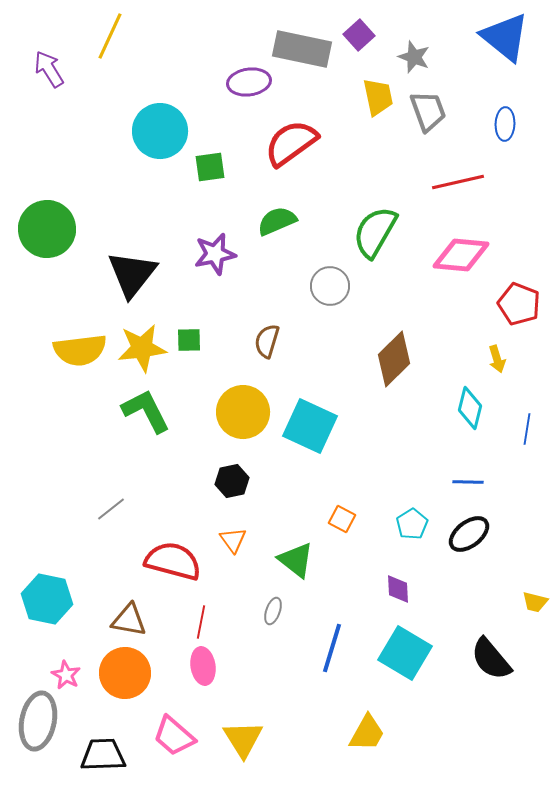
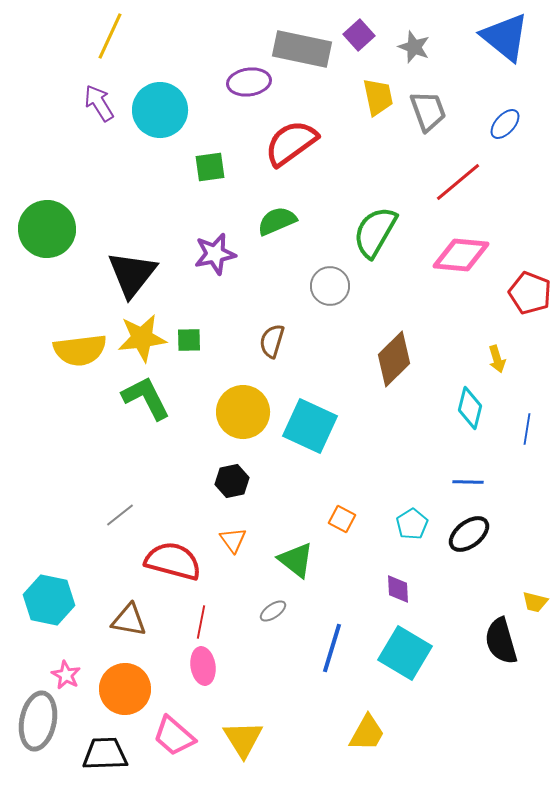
gray star at (414, 57): moved 10 px up
purple arrow at (49, 69): moved 50 px right, 34 px down
blue ellipse at (505, 124): rotated 40 degrees clockwise
cyan circle at (160, 131): moved 21 px up
red line at (458, 182): rotated 27 degrees counterclockwise
red pentagon at (519, 304): moved 11 px right, 11 px up
brown semicircle at (267, 341): moved 5 px right
yellow star at (142, 348): moved 10 px up
green L-shape at (146, 411): moved 13 px up
gray line at (111, 509): moved 9 px right, 6 px down
cyan hexagon at (47, 599): moved 2 px right, 1 px down
gray ellipse at (273, 611): rotated 36 degrees clockwise
black semicircle at (491, 659): moved 10 px right, 18 px up; rotated 24 degrees clockwise
orange circle at (125, 673): moved 16 px down
black trapezoid at (103, 755): moved 2 px right, 1 px up
